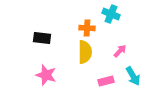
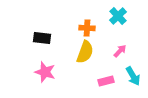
cyan cross: moved 7 px right, 2 px down; rotated 24 degrees clockwise
yellow semicircle: rotated 20 degrees clockwise
pink star: moved 1 px left, 3 px up
